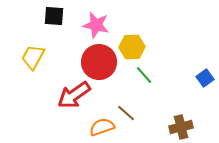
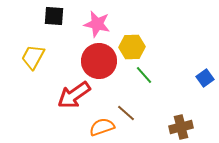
pink star: moved 1 px right, 1 px up
red circle: moved 1 px up
